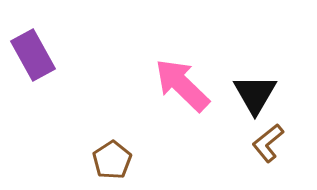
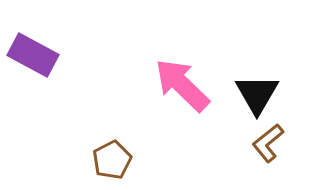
purple rectangle: rotated 33 degrees counterclockwise
black triangle: moved 2 px right
brown pentagon: rotated 6 degrees clockwise
